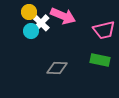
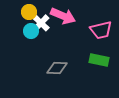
pink trapezoid: moved 3 px left
green rectangle: moved 1 px left
